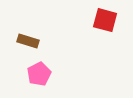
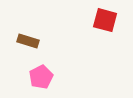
pink pentagon: moved 2 px right, 3 px down
